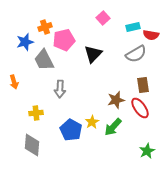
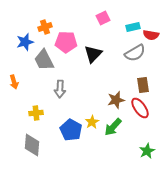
pink square: rotated 16 degrees clockwise
pink pentagon: moved 2 px right, 2 px down; rotated 15 degrees clockwise
gray semicircle: moved 1 px left, 1 px up
